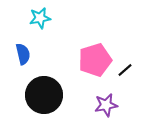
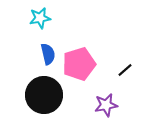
blue semicircle: moved 25 px right
pink pentagon: moved 16 px left, 4 px down
